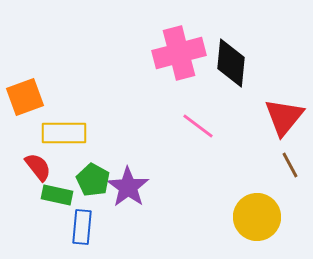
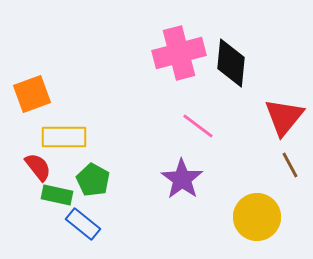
orange square: moved 7 px right, 3 px up
yellow rectangle: moved 4 px down
purple star: moved 54 px right, 8 px up
blue rectangle: moved 1 px right, 3 px up; rotated 56 degrees counterclockwise
